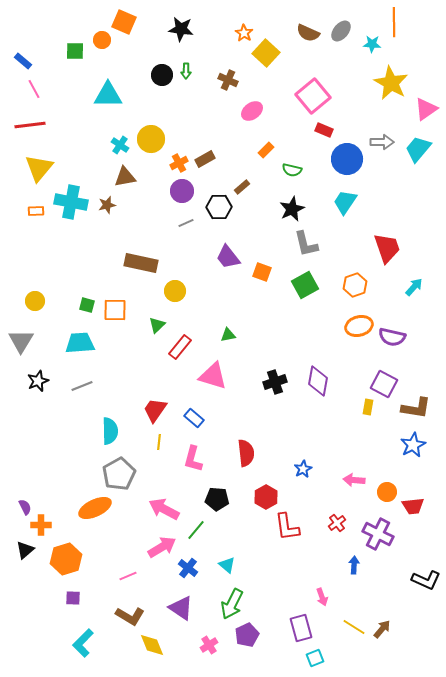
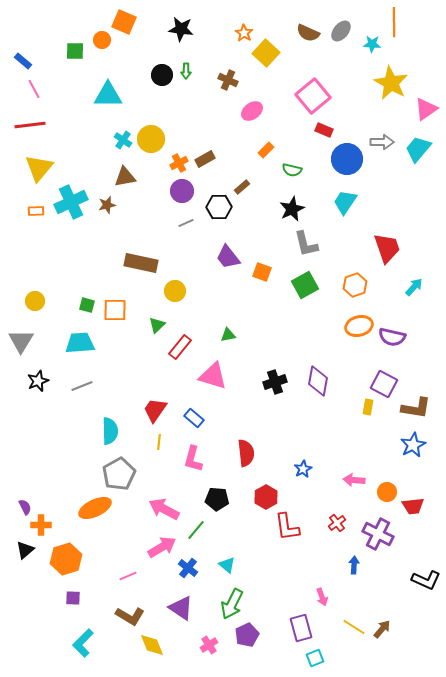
cyan cross at (120, 145): moved 3 px right, 5 px up
cyan cross at (71, 202): rotated 36 degrees counterclockwise
